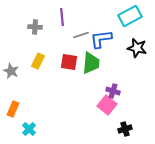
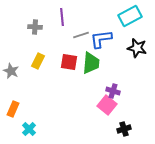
black cross: moved 1 px left
